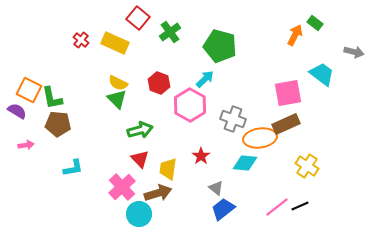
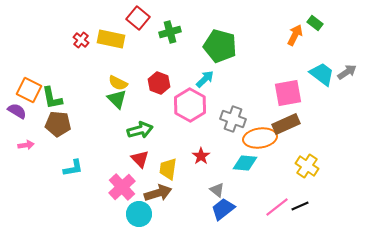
green cross: rotated 20 degrees clockwise
yellow rectangle: moved 4 px left, 4 px up; rotated 12 degrees counterclockwise
gray arrow: moved 7 px left, 20 px down; rotated 48 degrees counterclockwise
gray triangle: moved 1 px right, 2 px down
